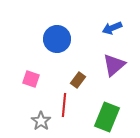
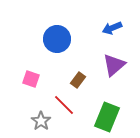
red line: rotated 50 degrees counterclockwise
